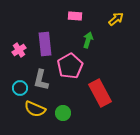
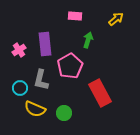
green circle: moved 1 px right
